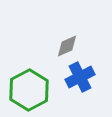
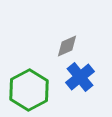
blue cross: rotated 12 degrees counterclockwise
